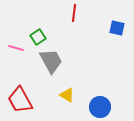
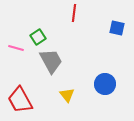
yellow triangle: rotated 21 degrees clockwise
blue circle: moved 5 px right, 23 px up
